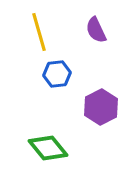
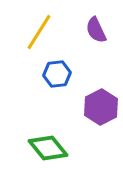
yellow line: rotated 48 degrees clockwise
